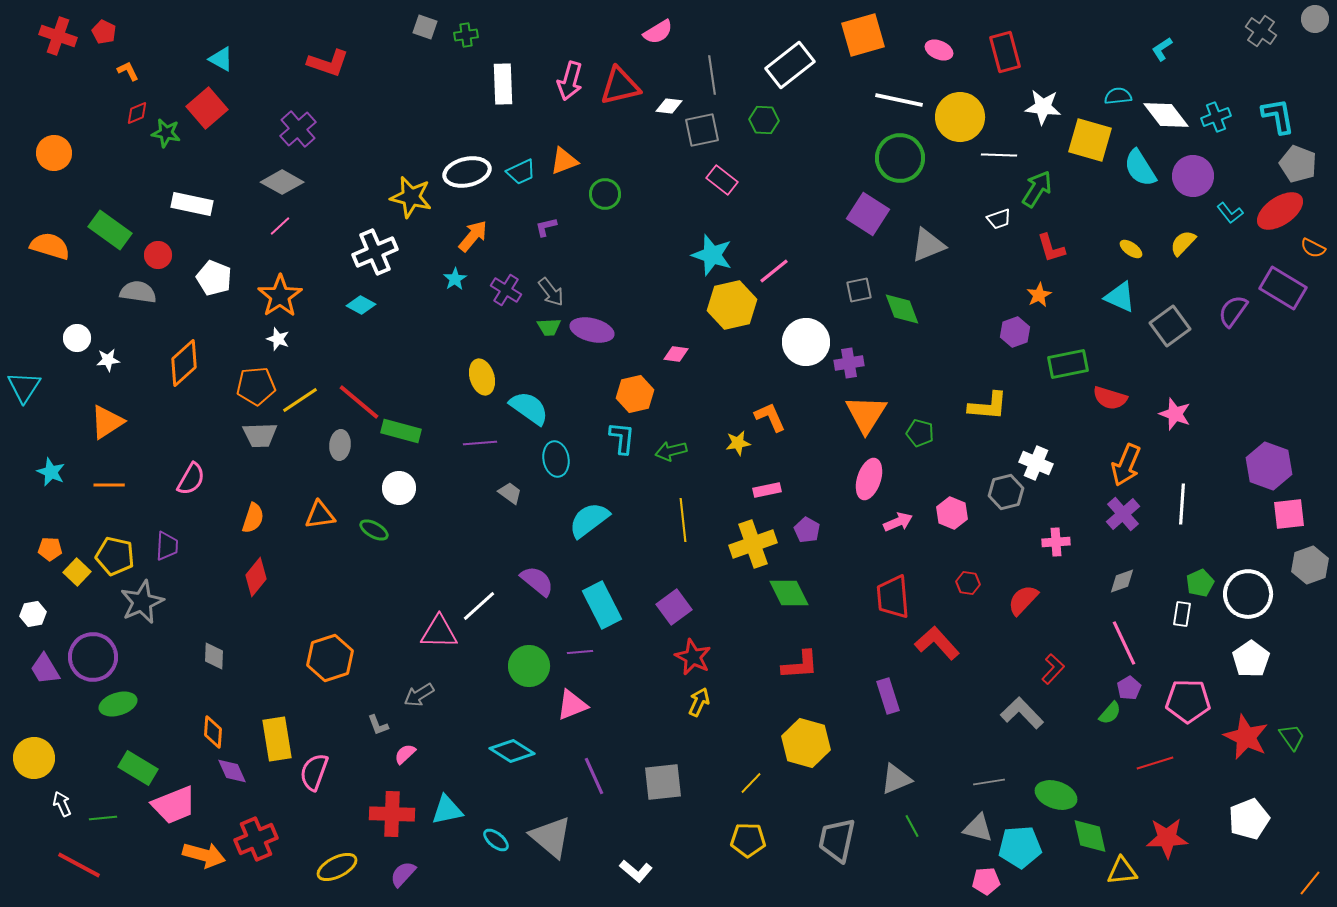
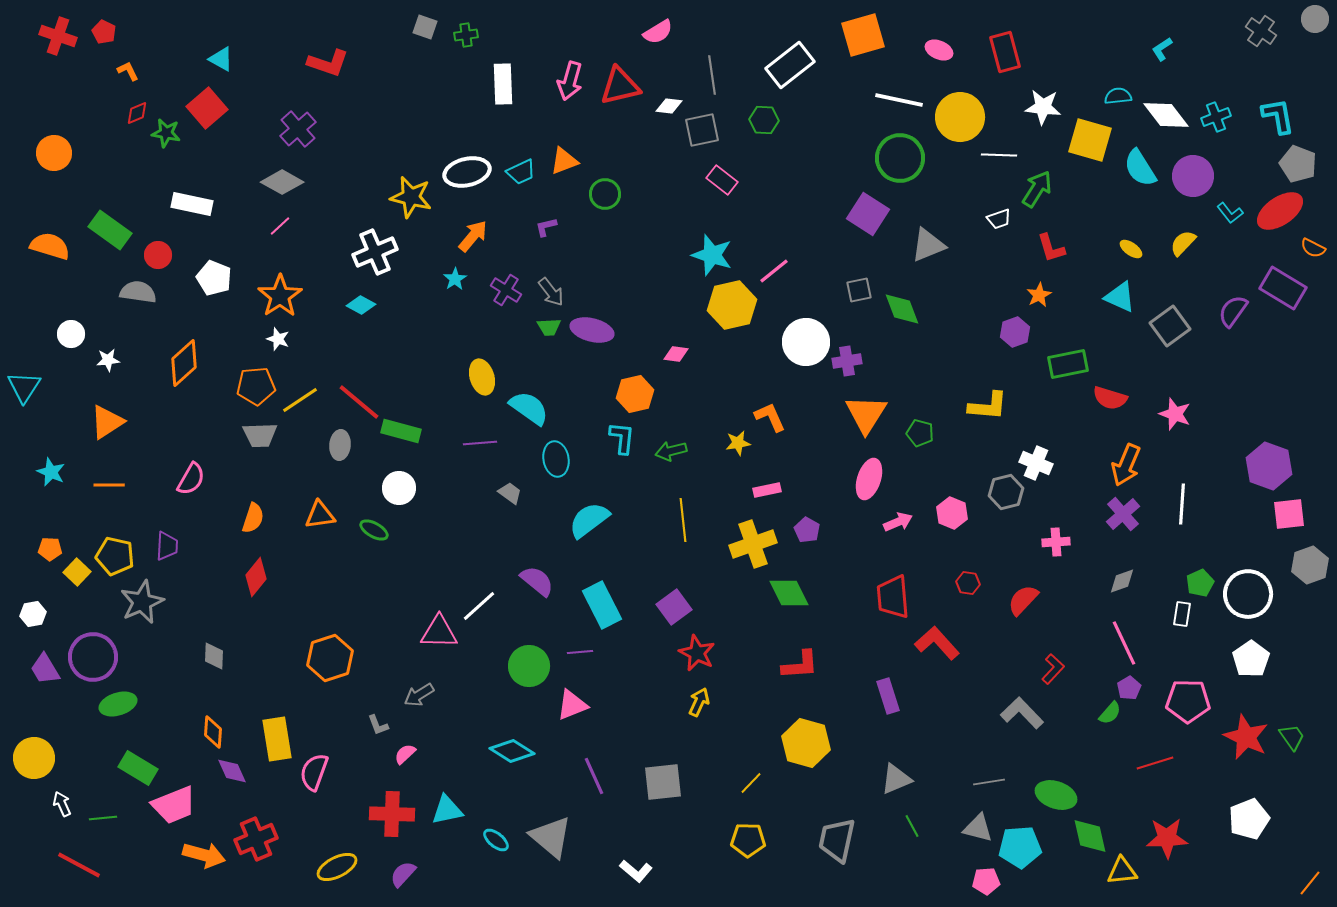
white circle at (77, 338): moved 6 px left, 4 px up
purple cross at (849, 363): moved 2 px left, 2 px up
red star at (693, 657): moved 4 px right, 4 px up
